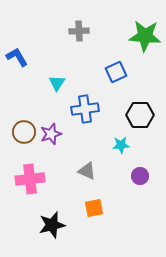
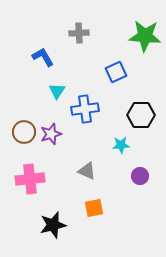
gray cross: moved 2 px down
blue L-shape: moved 26 px right
cyan triangle: moved 8 px down
black hexagon: moved 1 px right
black star: moved 1 px right
